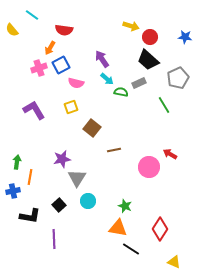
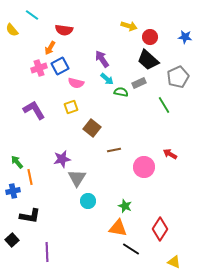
yellow arrow: moved 2 px left
blue square: moved 1 px left, 1 px down
gray pentagon: moved 1 px up
green arrow: rotated 48 degrees counterclockwise
pink circle: moved 5 px left
orange line: rotated 21 degrees counterclockwise
black square: moved 47 px left, 35 px down
purple line: moved 7 px left, 13 px down
